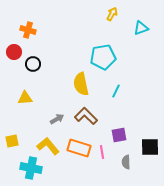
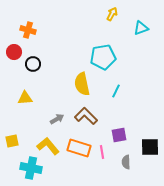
yellow semicircle: moved 1 px right
